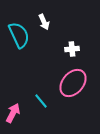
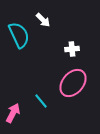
white arrow: moved 1 px left, 2 px up; rotated 21 degrees counterclockwise
